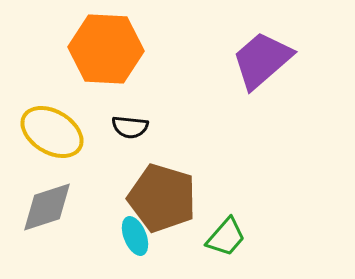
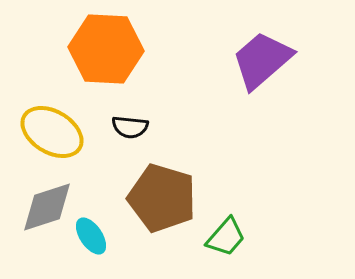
cyan ellipse: moved 44 px left; rotated 12 degrees counterclockwise
